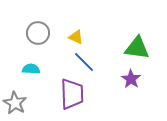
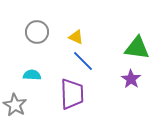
gray circle: moved 1 px left, 1 px up
blue line: moved 1 px left, 1 px up
cyan semicircle: moved 1 px right, 6 px down
gray star: moved 2 px down
